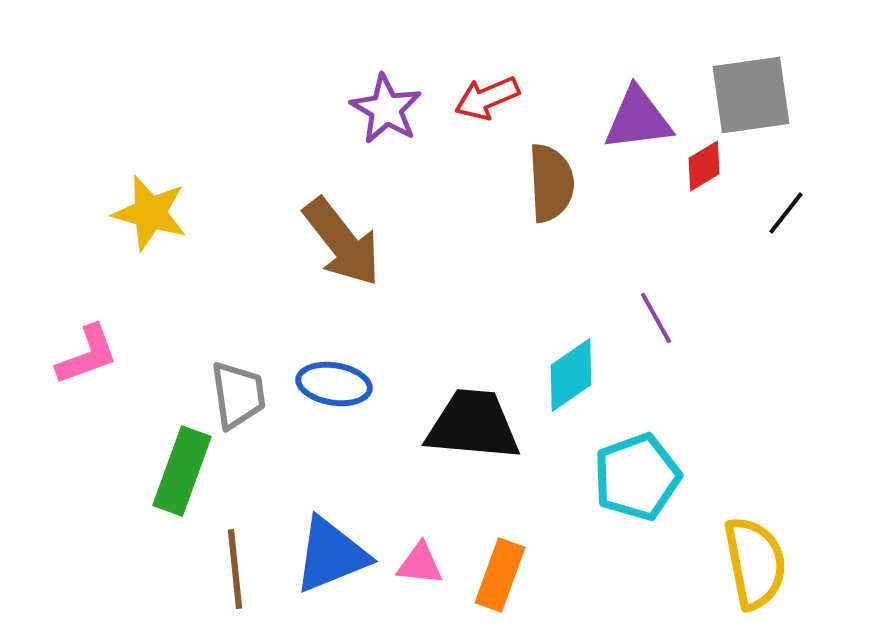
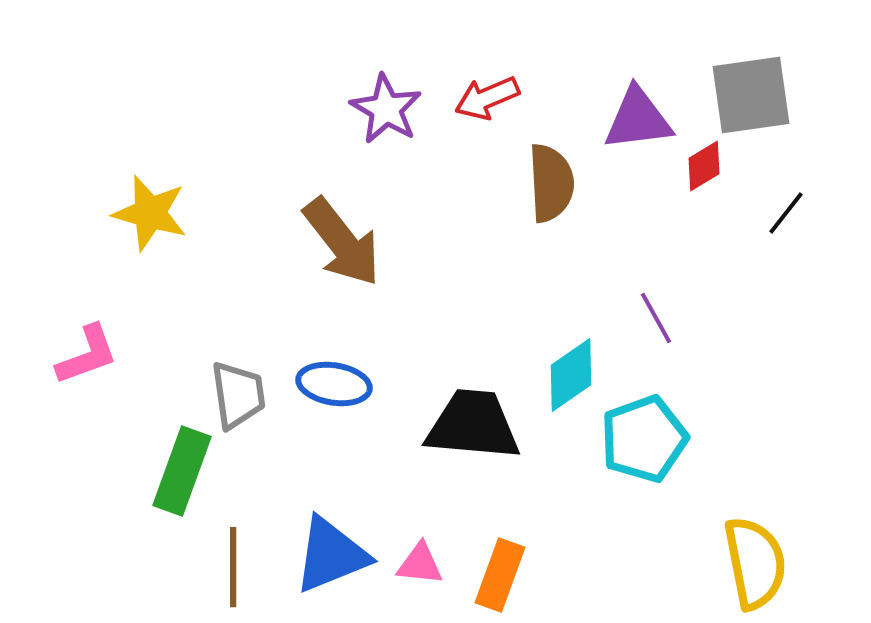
cyan pentagon: moved 7 px right, 38 px up
brown line: moved 2 px left, 2 px up; rotated 6 degrees clockwise
